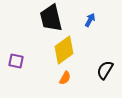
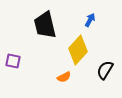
black trapezoid: moved 6 px left, 7 px down
yellow diamond: moved 14 px right; rotated 12 degrees counterclockwise
purple square: moved 3 px left
orange semicircle: moved 1 px left, 1 px up; rotated 32 degrees clockwise
